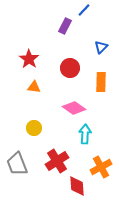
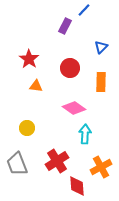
orange triangle: moved 2 px right, 1 px up
yellow circle: moved 7 px left
